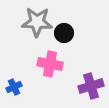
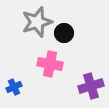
gray star: rotated 20 degrees counterclockwise
